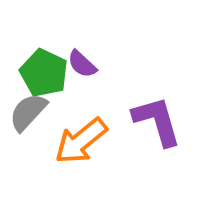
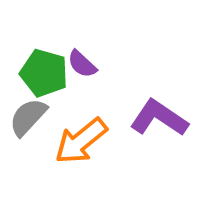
green pentagon: rotated 9 degrees counterclockwise
gray semicircle: moved 5 px down
purple L-shape: moved 2 px right, 3 px up; rotated 40 degrees counterclockwise
